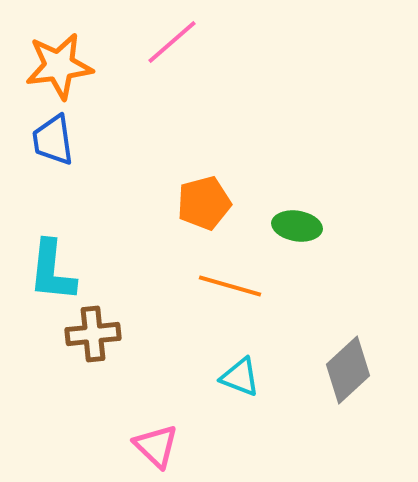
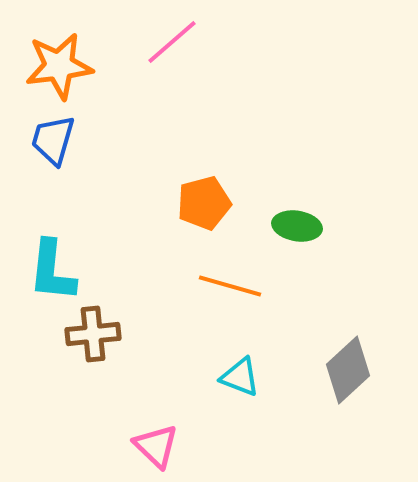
blue trapezoid: rotated 24 degrees clockwise
